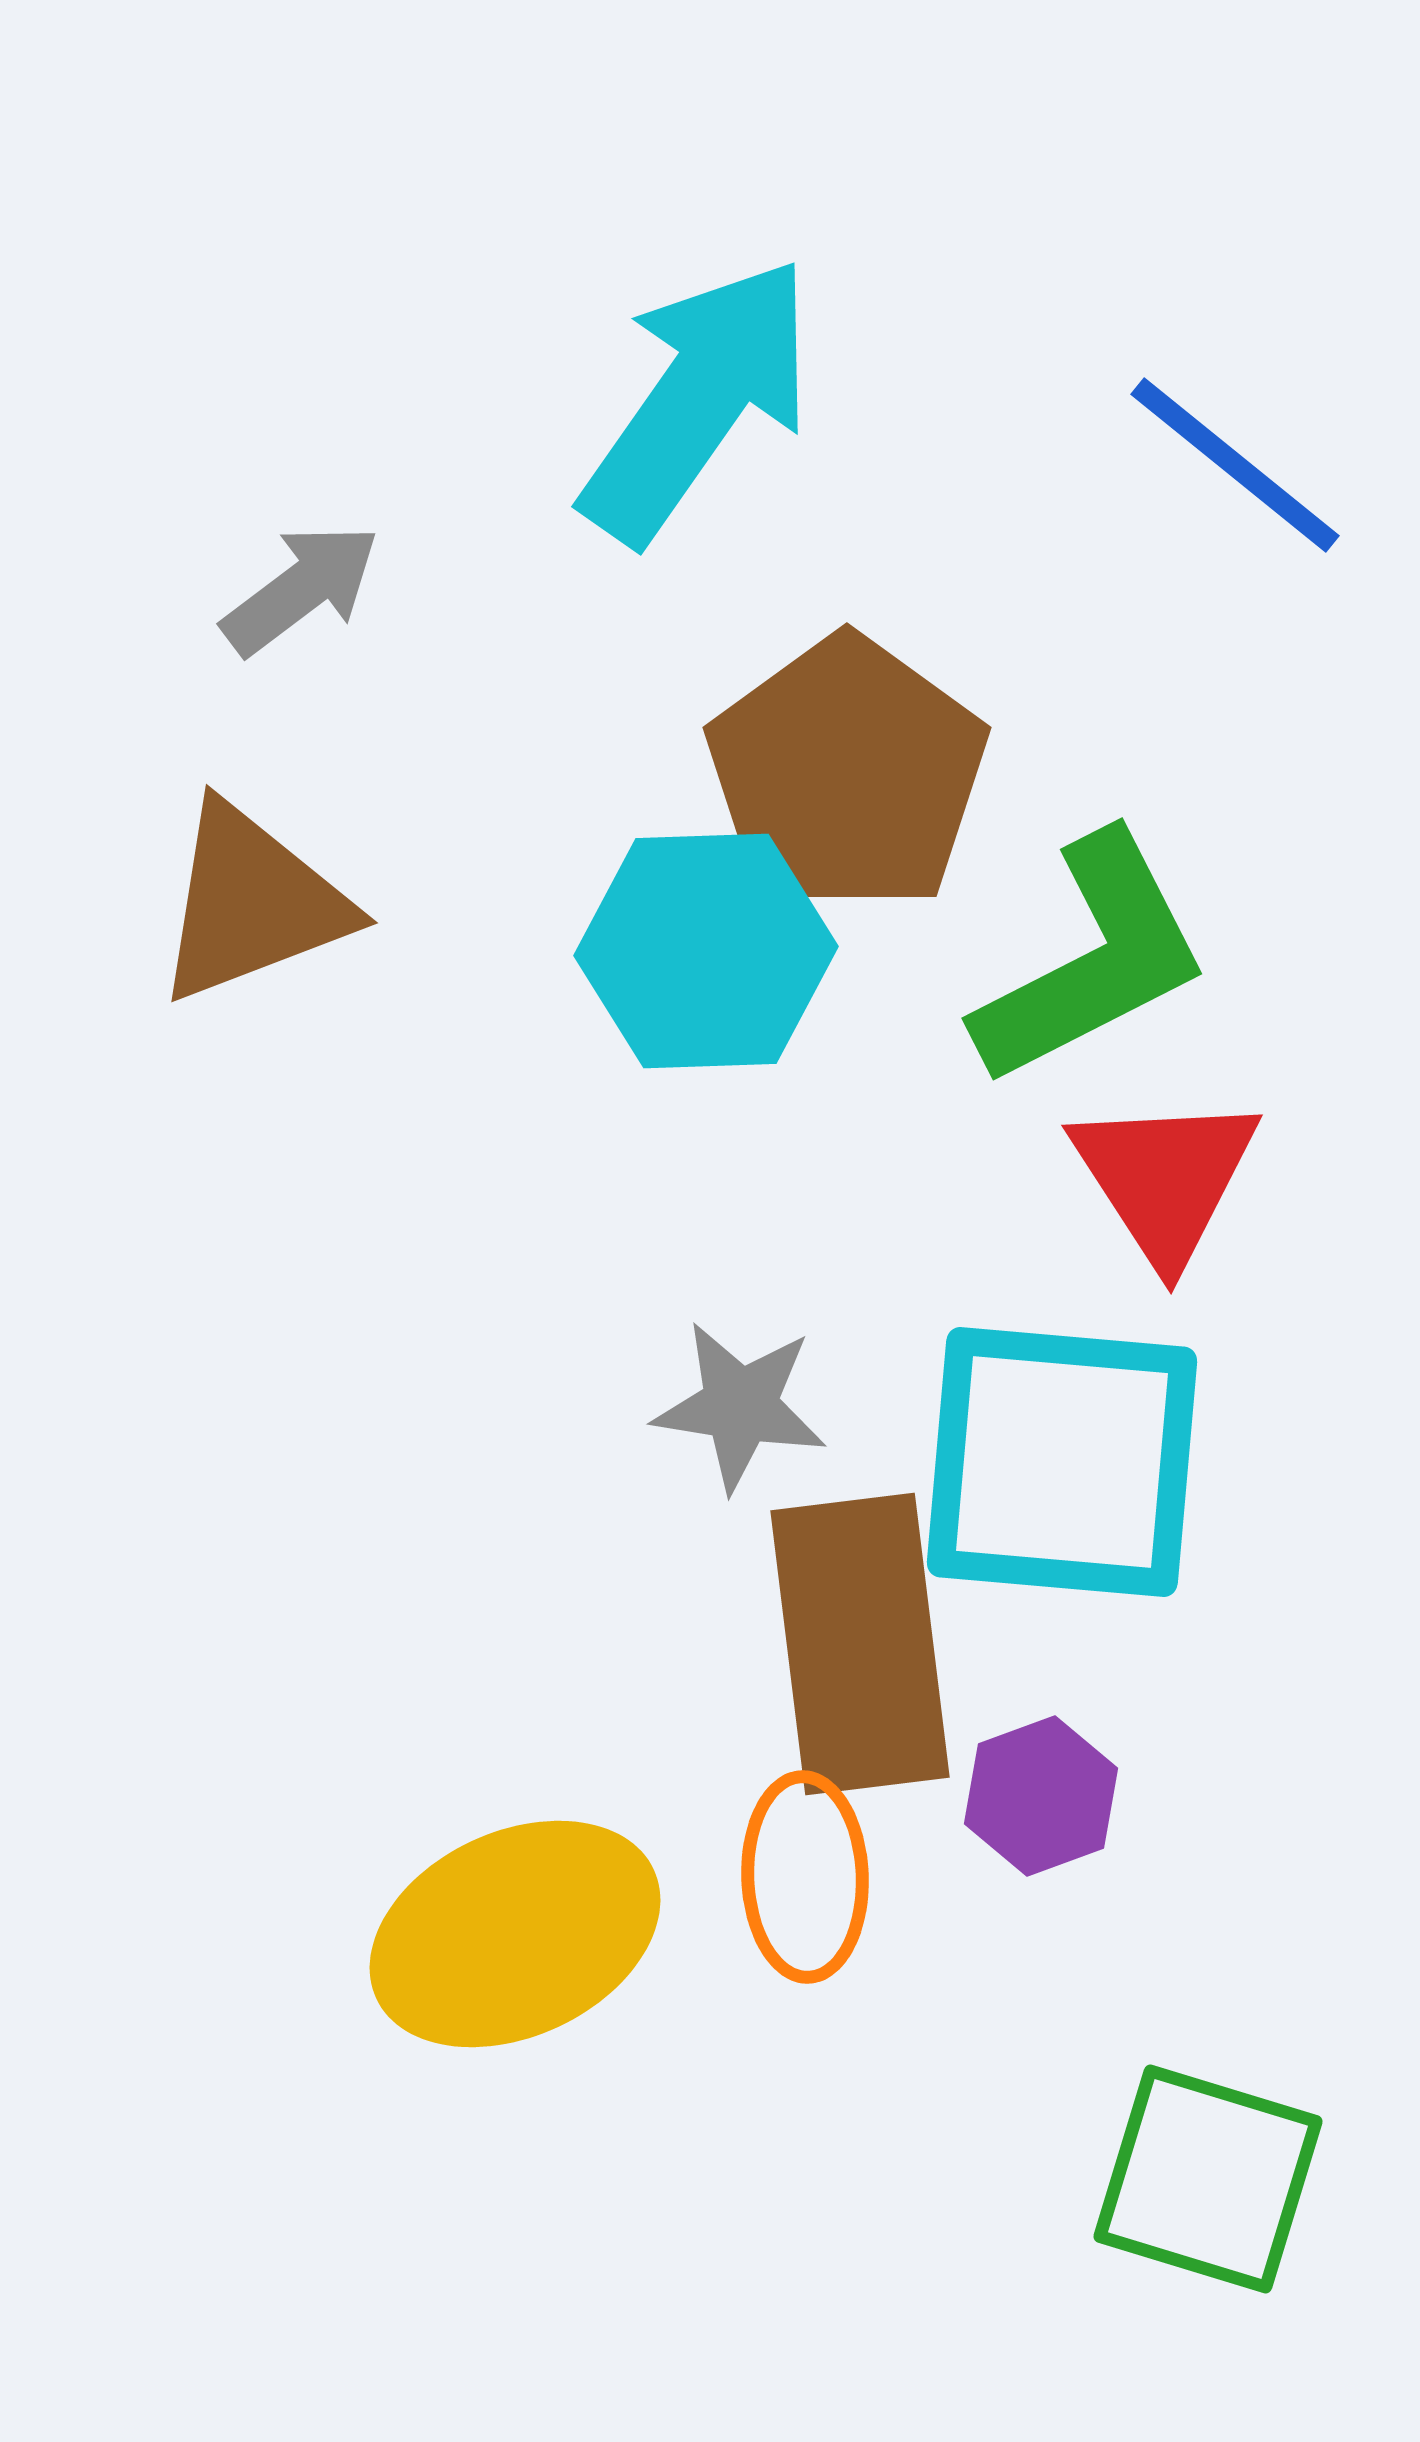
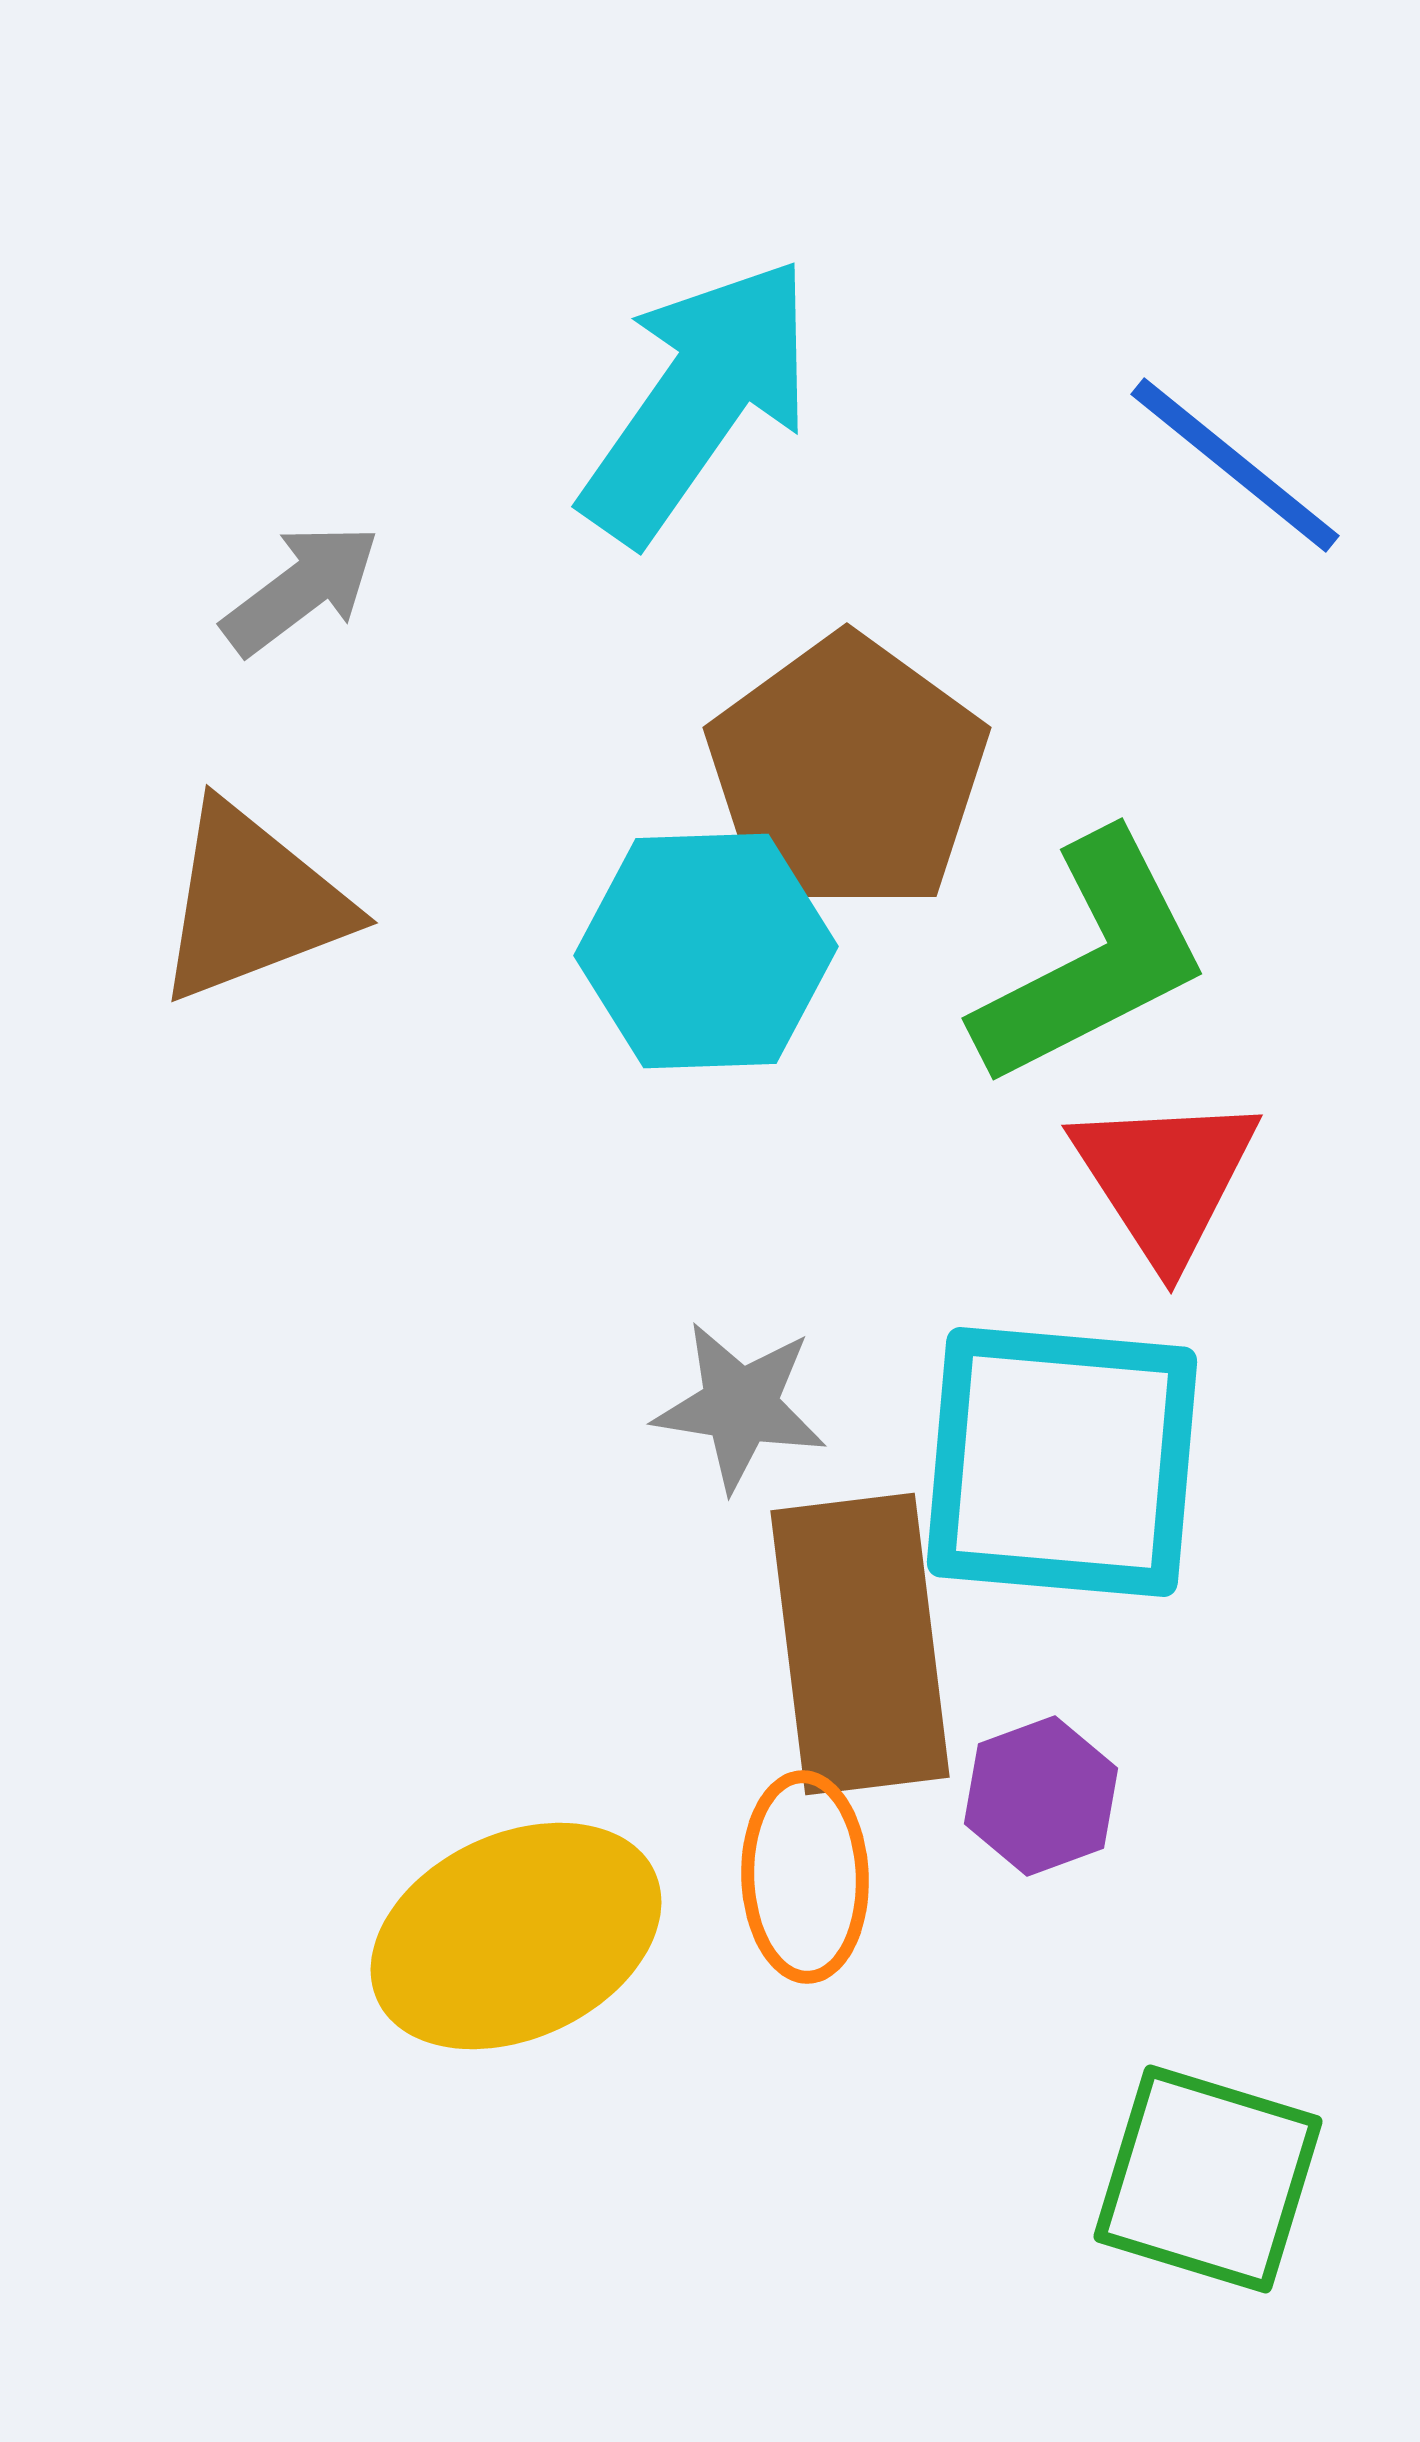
yellow ellipse: moved 1 px right, 2 px down
